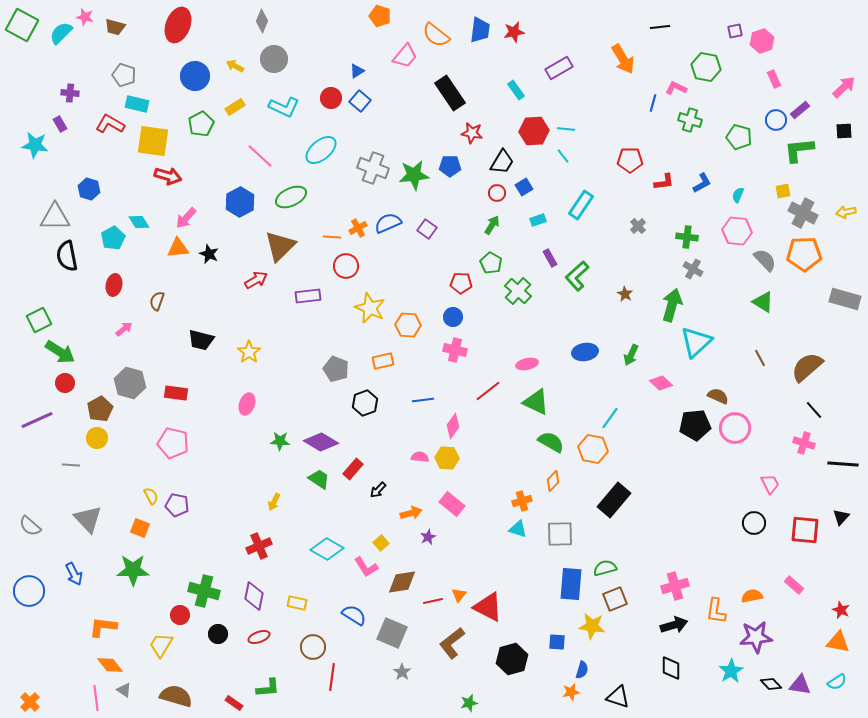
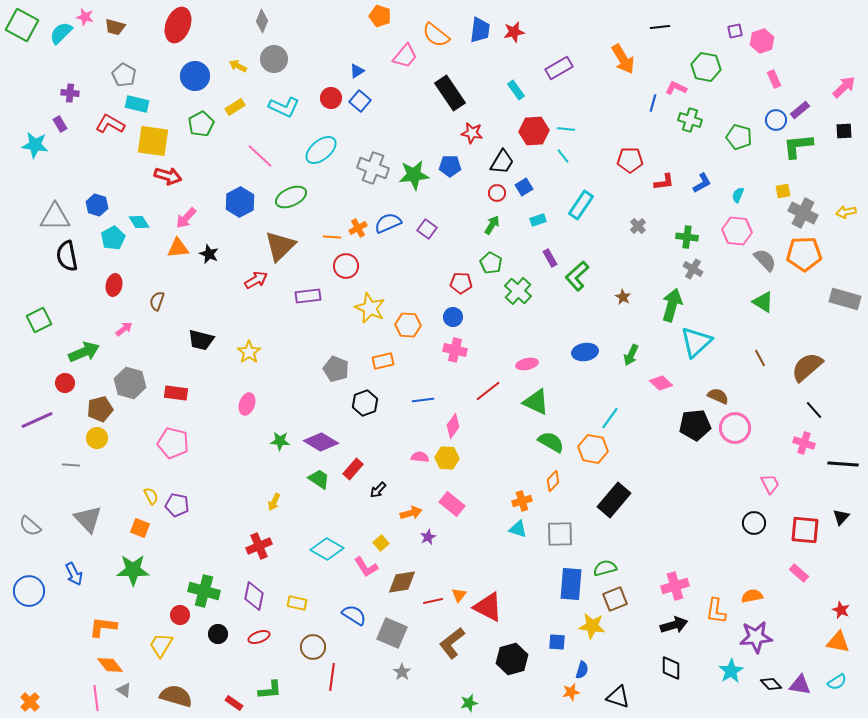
yellow arrow at (235, 66): moved 3 px right
gray pentagon at (124, 75): rotated 10 degrees clockwise
green L-shape at (799, 150): moved 1 px left, 4 px up
blue hexagon at (89, 189): moved 8 px right, 16 px down
brown star at (625, 294): moved 2 px left, 3 px down
green arrow at (60, 352): moved 24 px right; rotated 56 degrees counterclockwise
brown pentagon at (100, 409): rotated 15 degrees clockwise
pink rectangle at (794, 585): moved 5 px right, 12 px up
green L-shape at (268, 688): moved 2 px right, 2 px down
